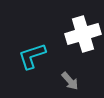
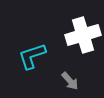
white cross: moved 1 px down
